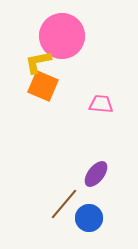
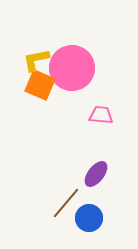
pink circle: moved 10 px right, 32 px down
yellow L-shape: moved 2 px left, 2 px up
orange square: moved 3 px left, 1 px up
pink trapezoid: moved 11 px down
brown line: moved 2 px right, 1 px up
